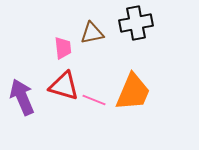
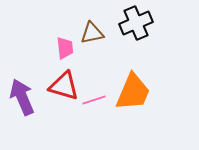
black cross: rotated 12 degrees counterclockwise
pink trapezoid: moved 2 px right
pink line: rotated 40 degrees counterclockwise
